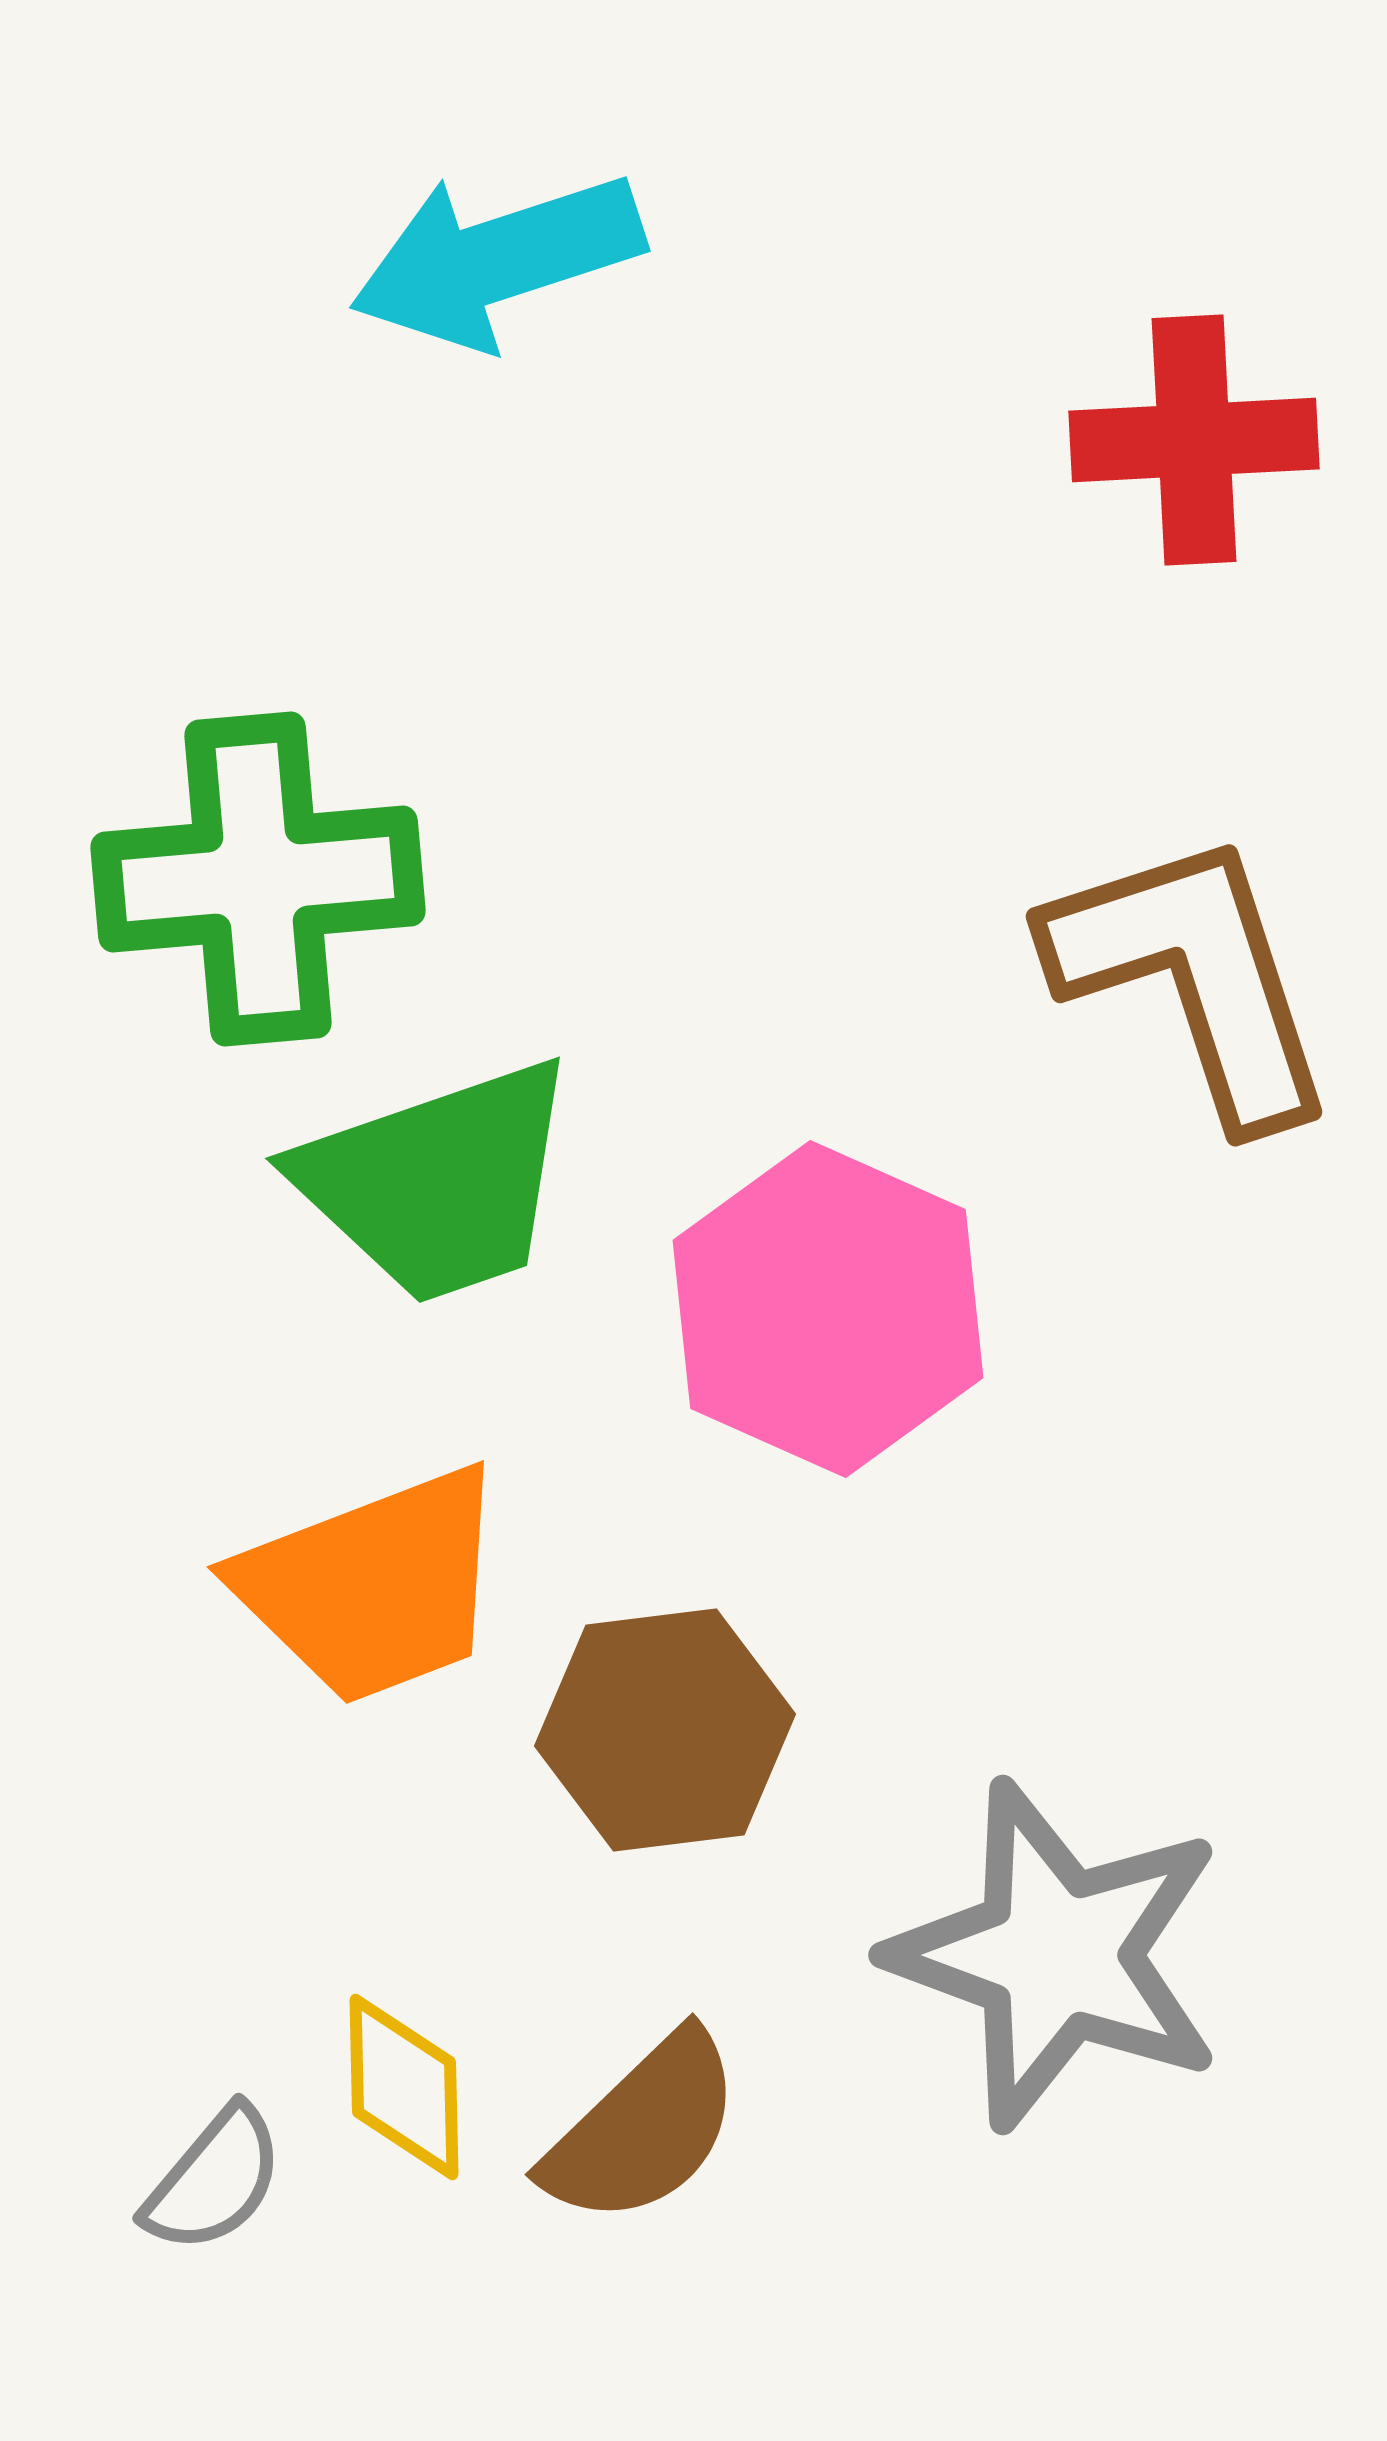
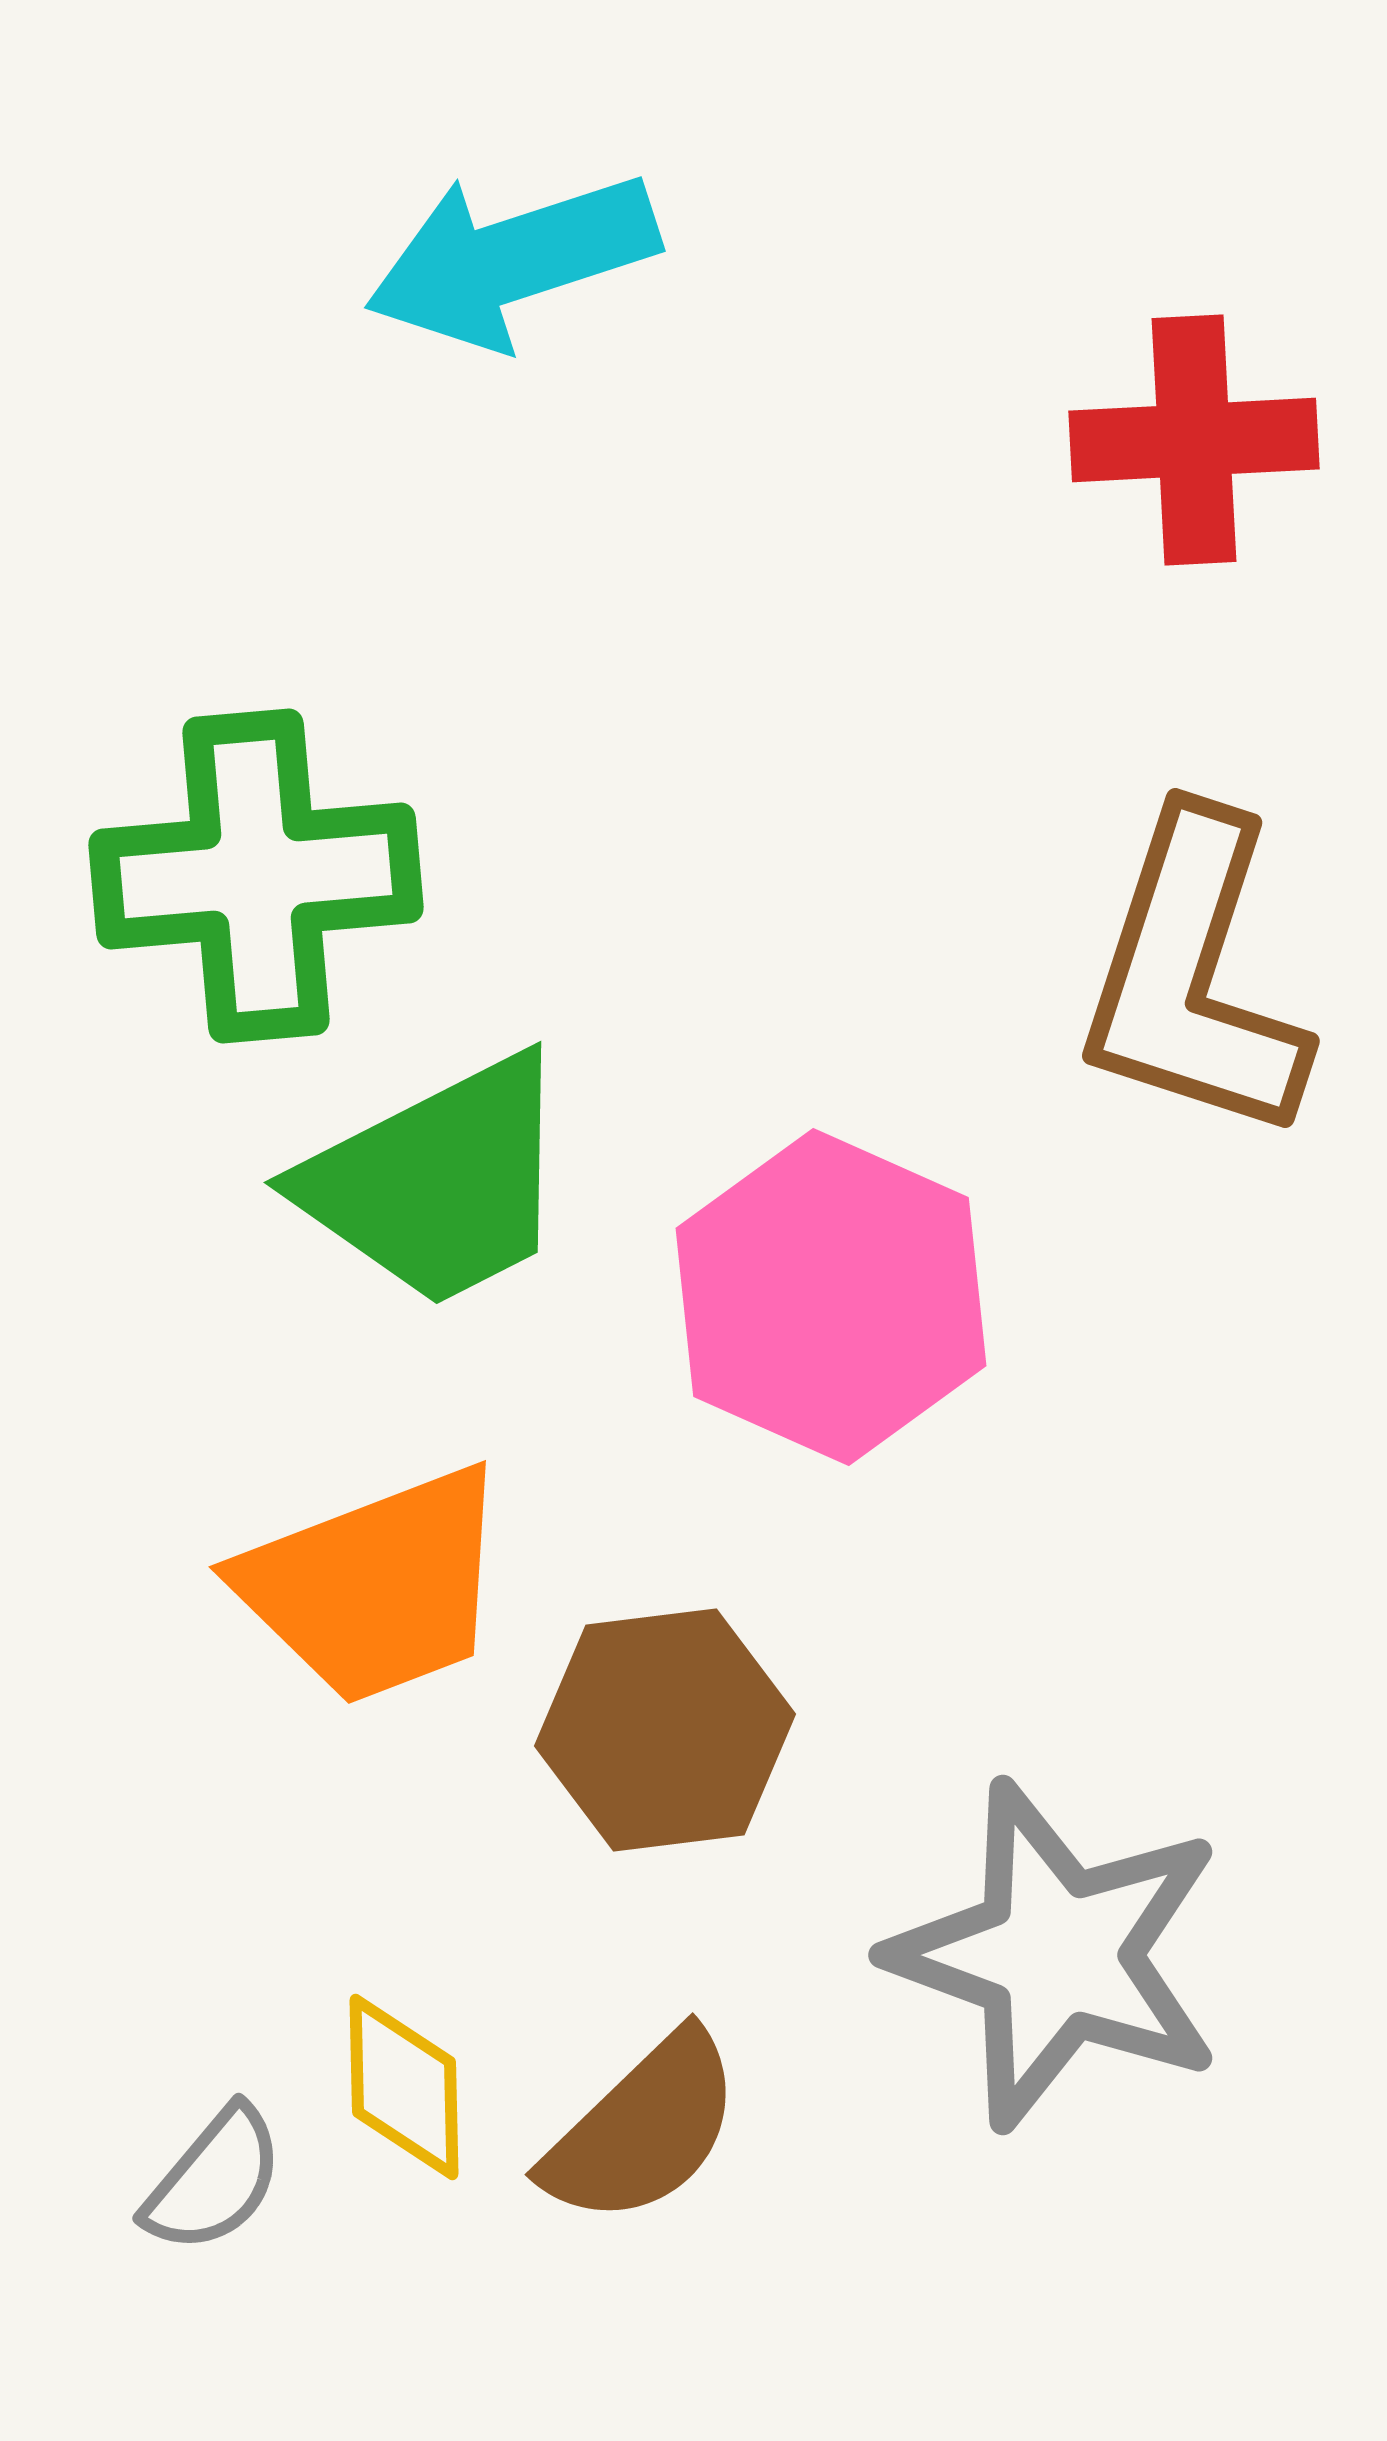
cyan arrow: moved 15 px right
green cross: moved 2 px left, 3 px up
brown L-shape: rotated 144 degrees counterclockwise
green trapezoid: rotated 8 degrees counterclockwise
pink hexagon: moved 3 px right, 12 px up
orange trapezoid: moved 2 px right
